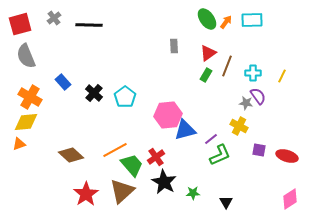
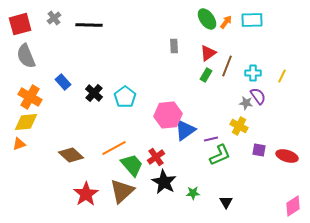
blue triangle: rotated 20 degrees counterclockwise
purple line: rotated 24 degrees clockwise
orange line: moved 1 px left, 2 px up
pink diamond: moved 3 px right, 7 px down
